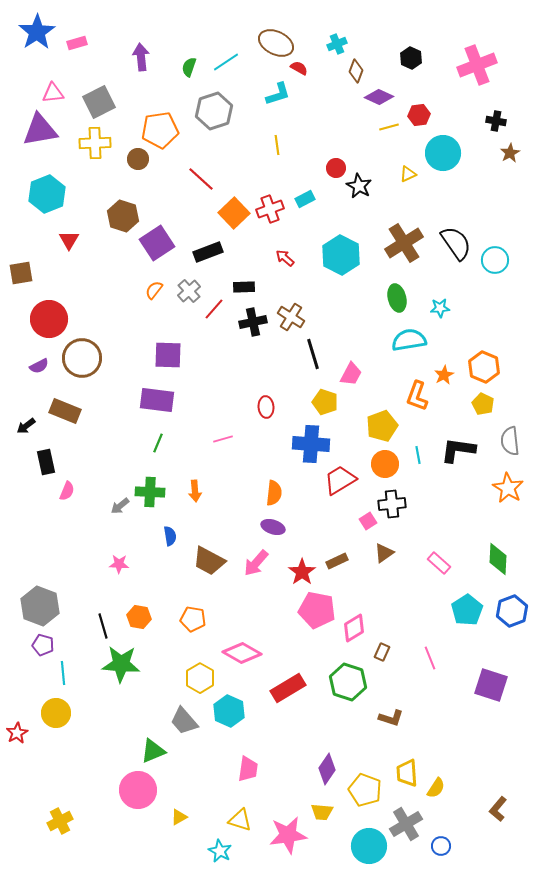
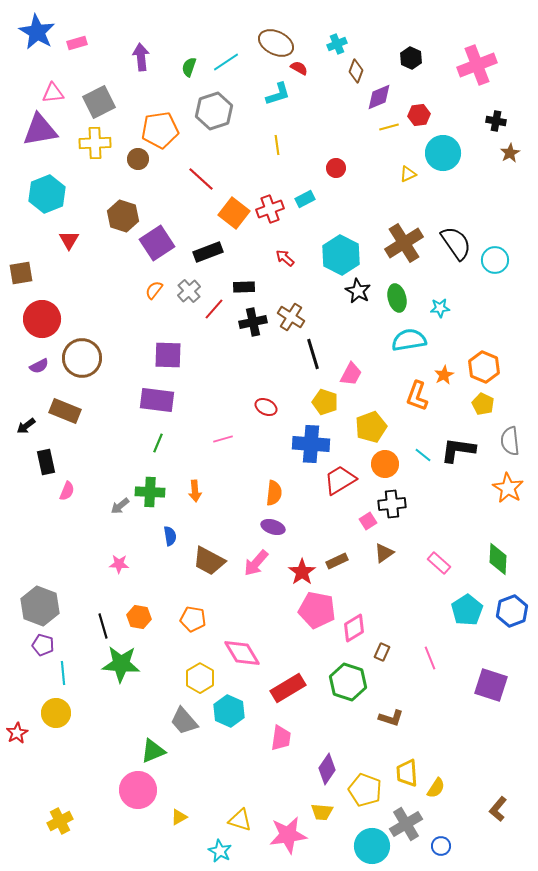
blue star at (37, 32): rotated 9 degrees counterclockwise
purple diamond at (379, 97): rotated 48 degrees counterclockwise
black star at (359, 186): moved 1 px left, 105 px down
orange square at (234, 213): rotated 8 degrees counterclockwise
red circle at (49, 319): moved 7 px left
red ellipse at (266, 407): rotated 60 degrees counterclockwise
yellow pentagon at (382, 426): moved 11 px left, 1 px down
cyan line at (418, 455): moved 5 px right; rotated 42 degrees counterclockwise
pink diamond at (242, 653): rotated 30 degrees clockwise
pink trapezoid at (248, 769): moved 33 px right, 31 px up
cyan circle at (369, 846): moved 3 px right
